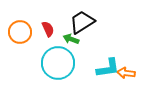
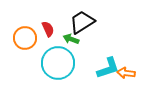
orange circle: moved 5 px right, 6 px down
cyan L-shape: rotated 10 degrees counterclockwise
